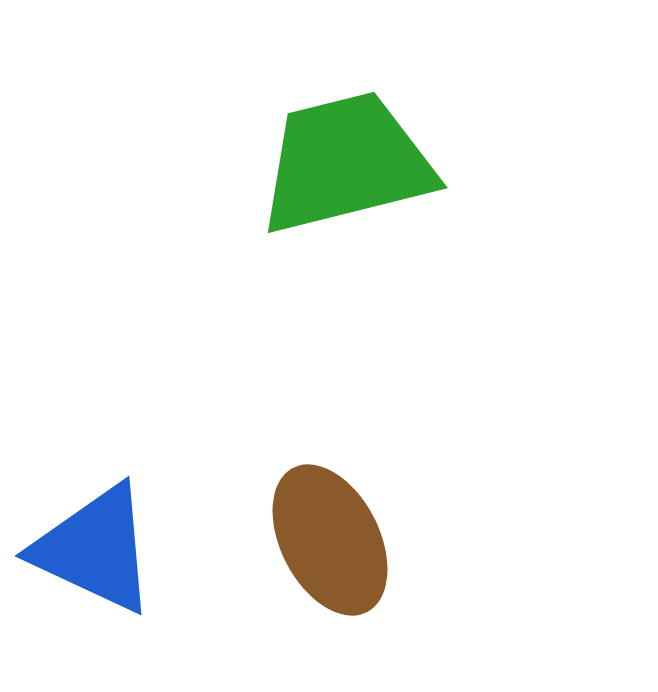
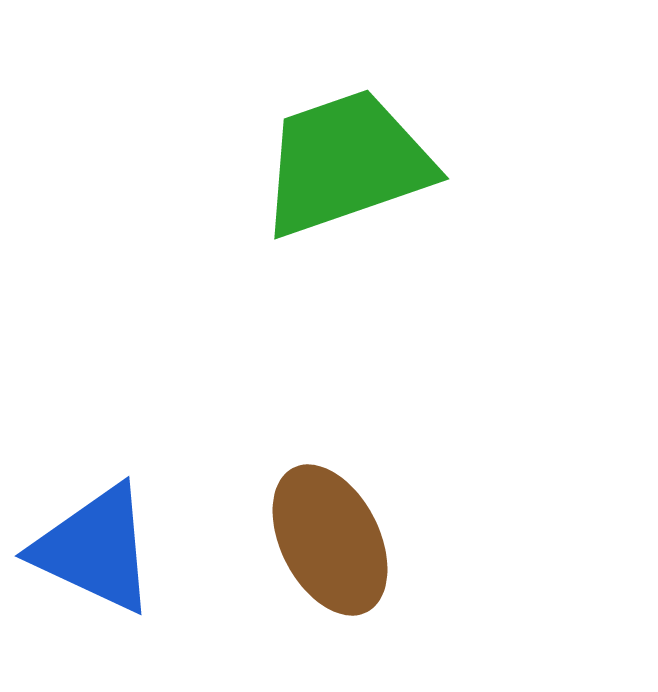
green trapezoid: rotated 5 degrees counterclockwise
